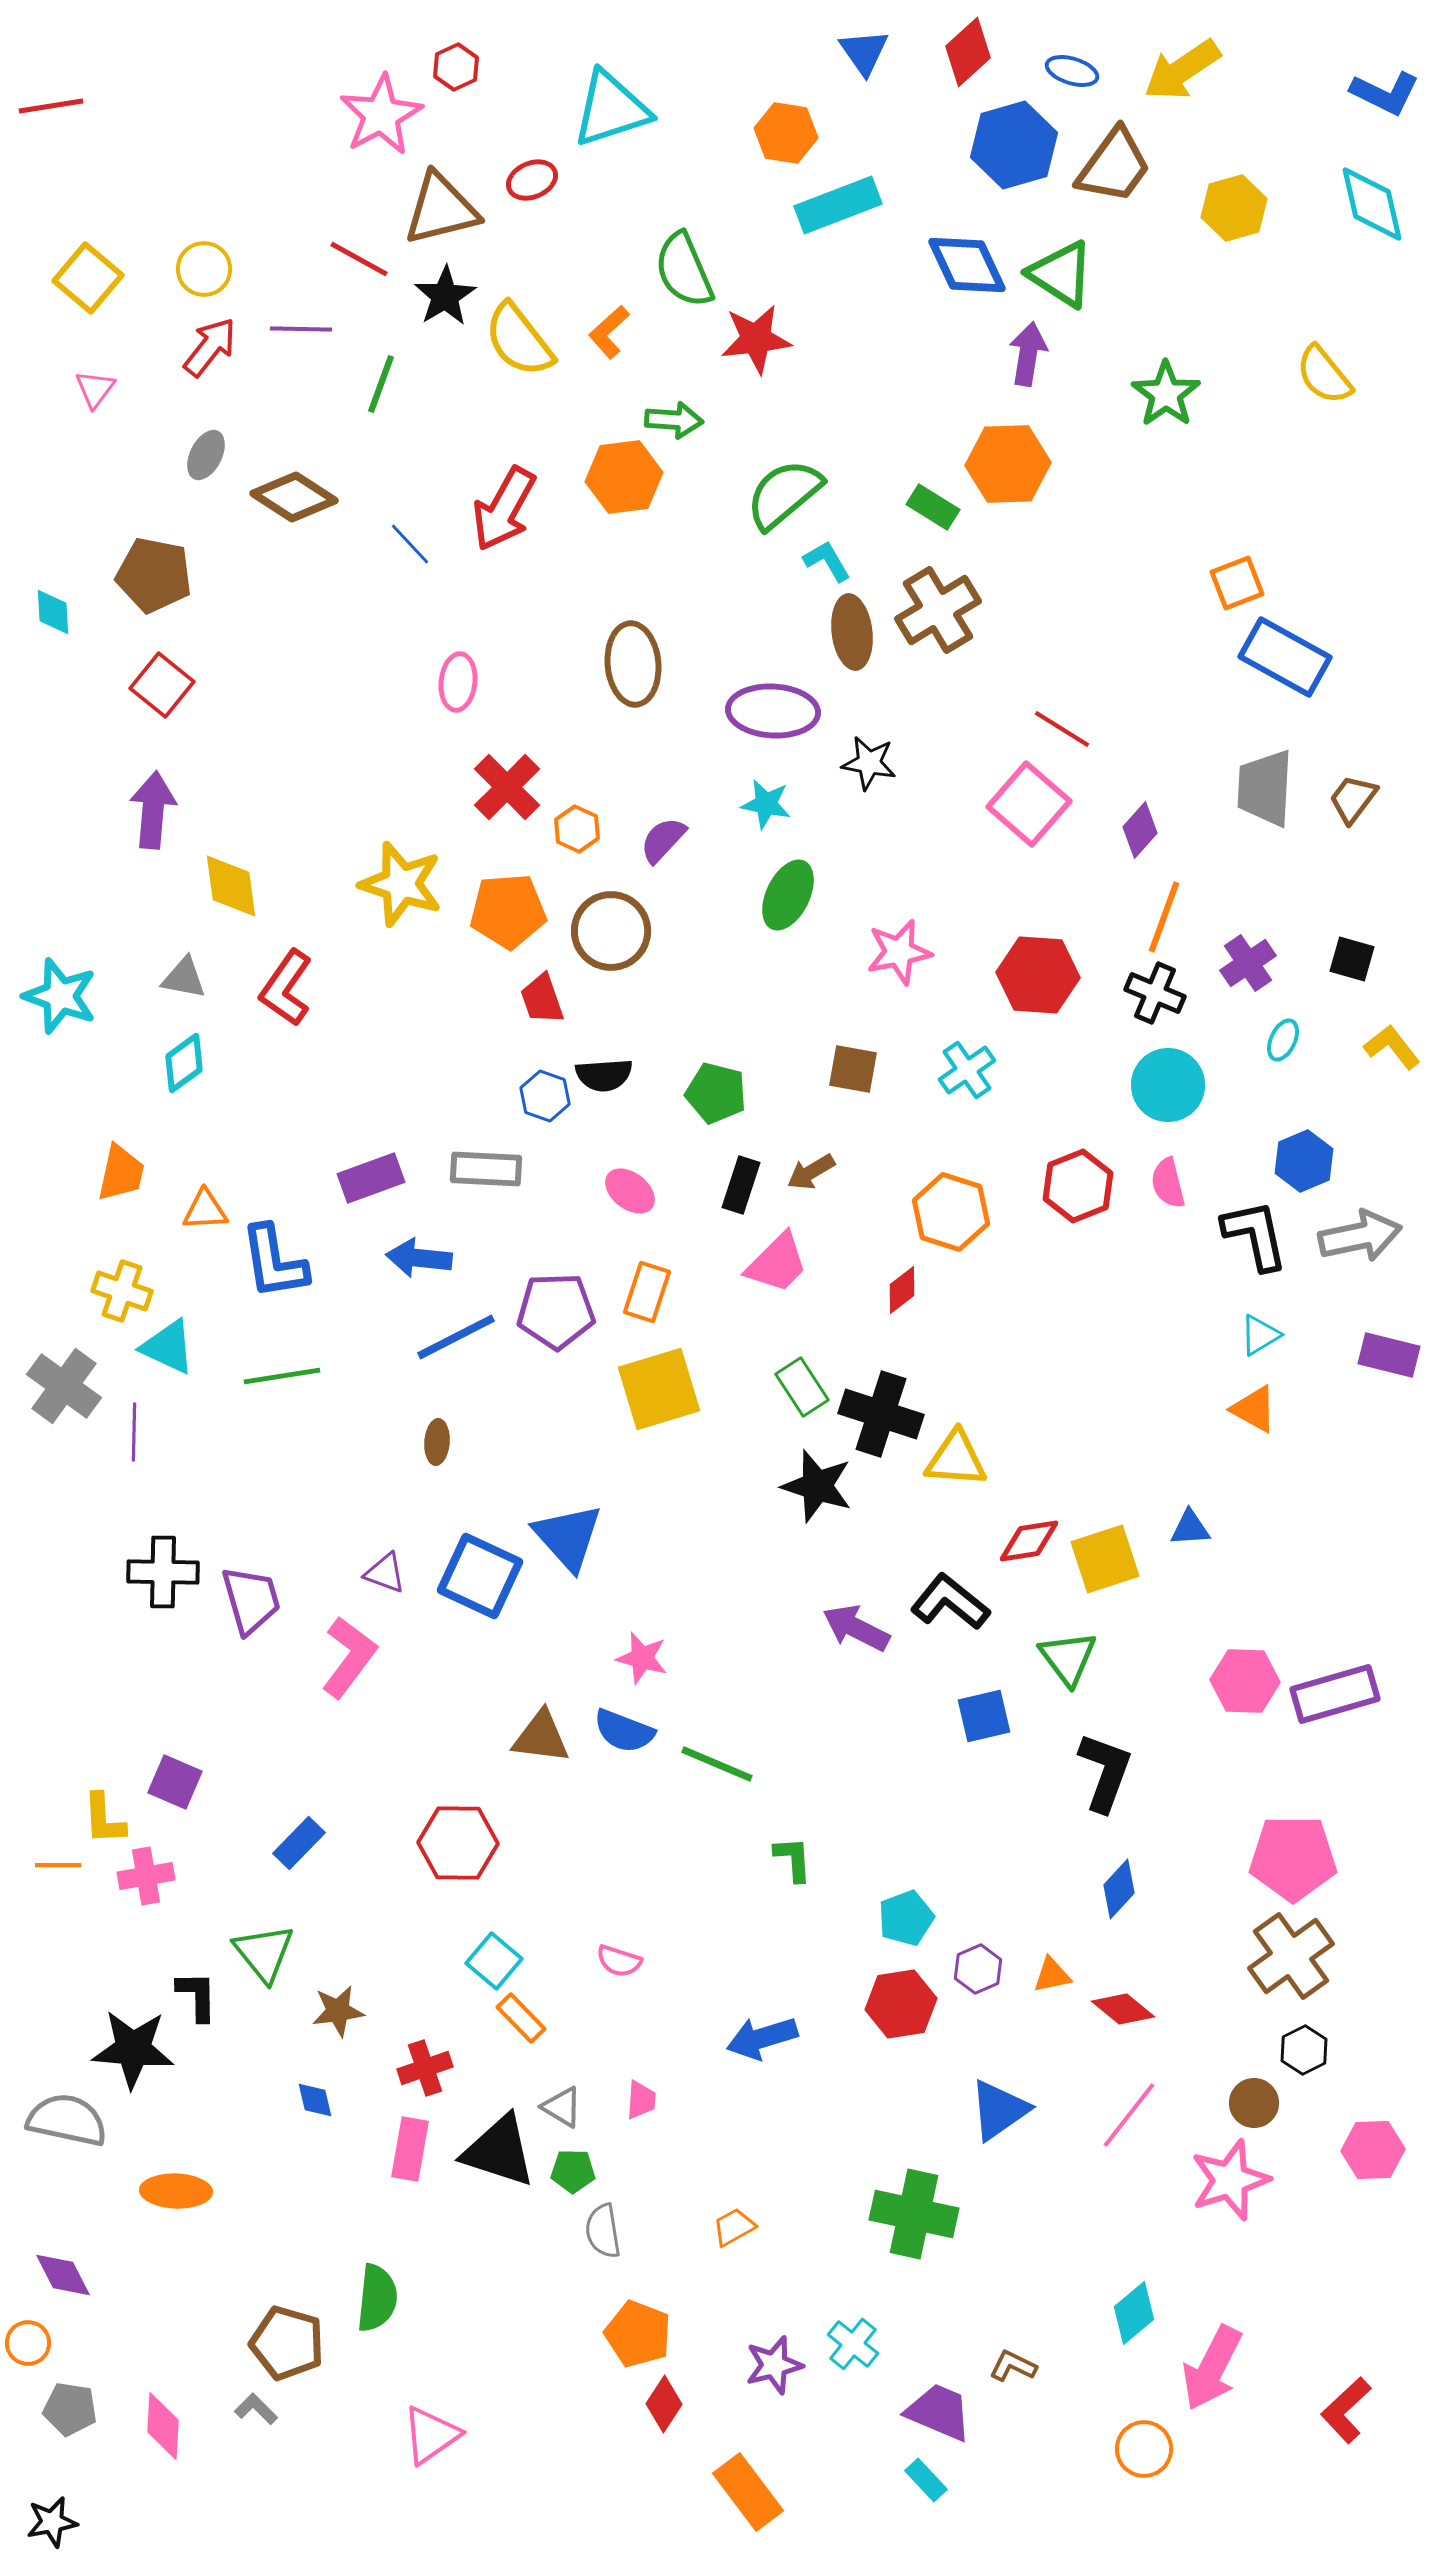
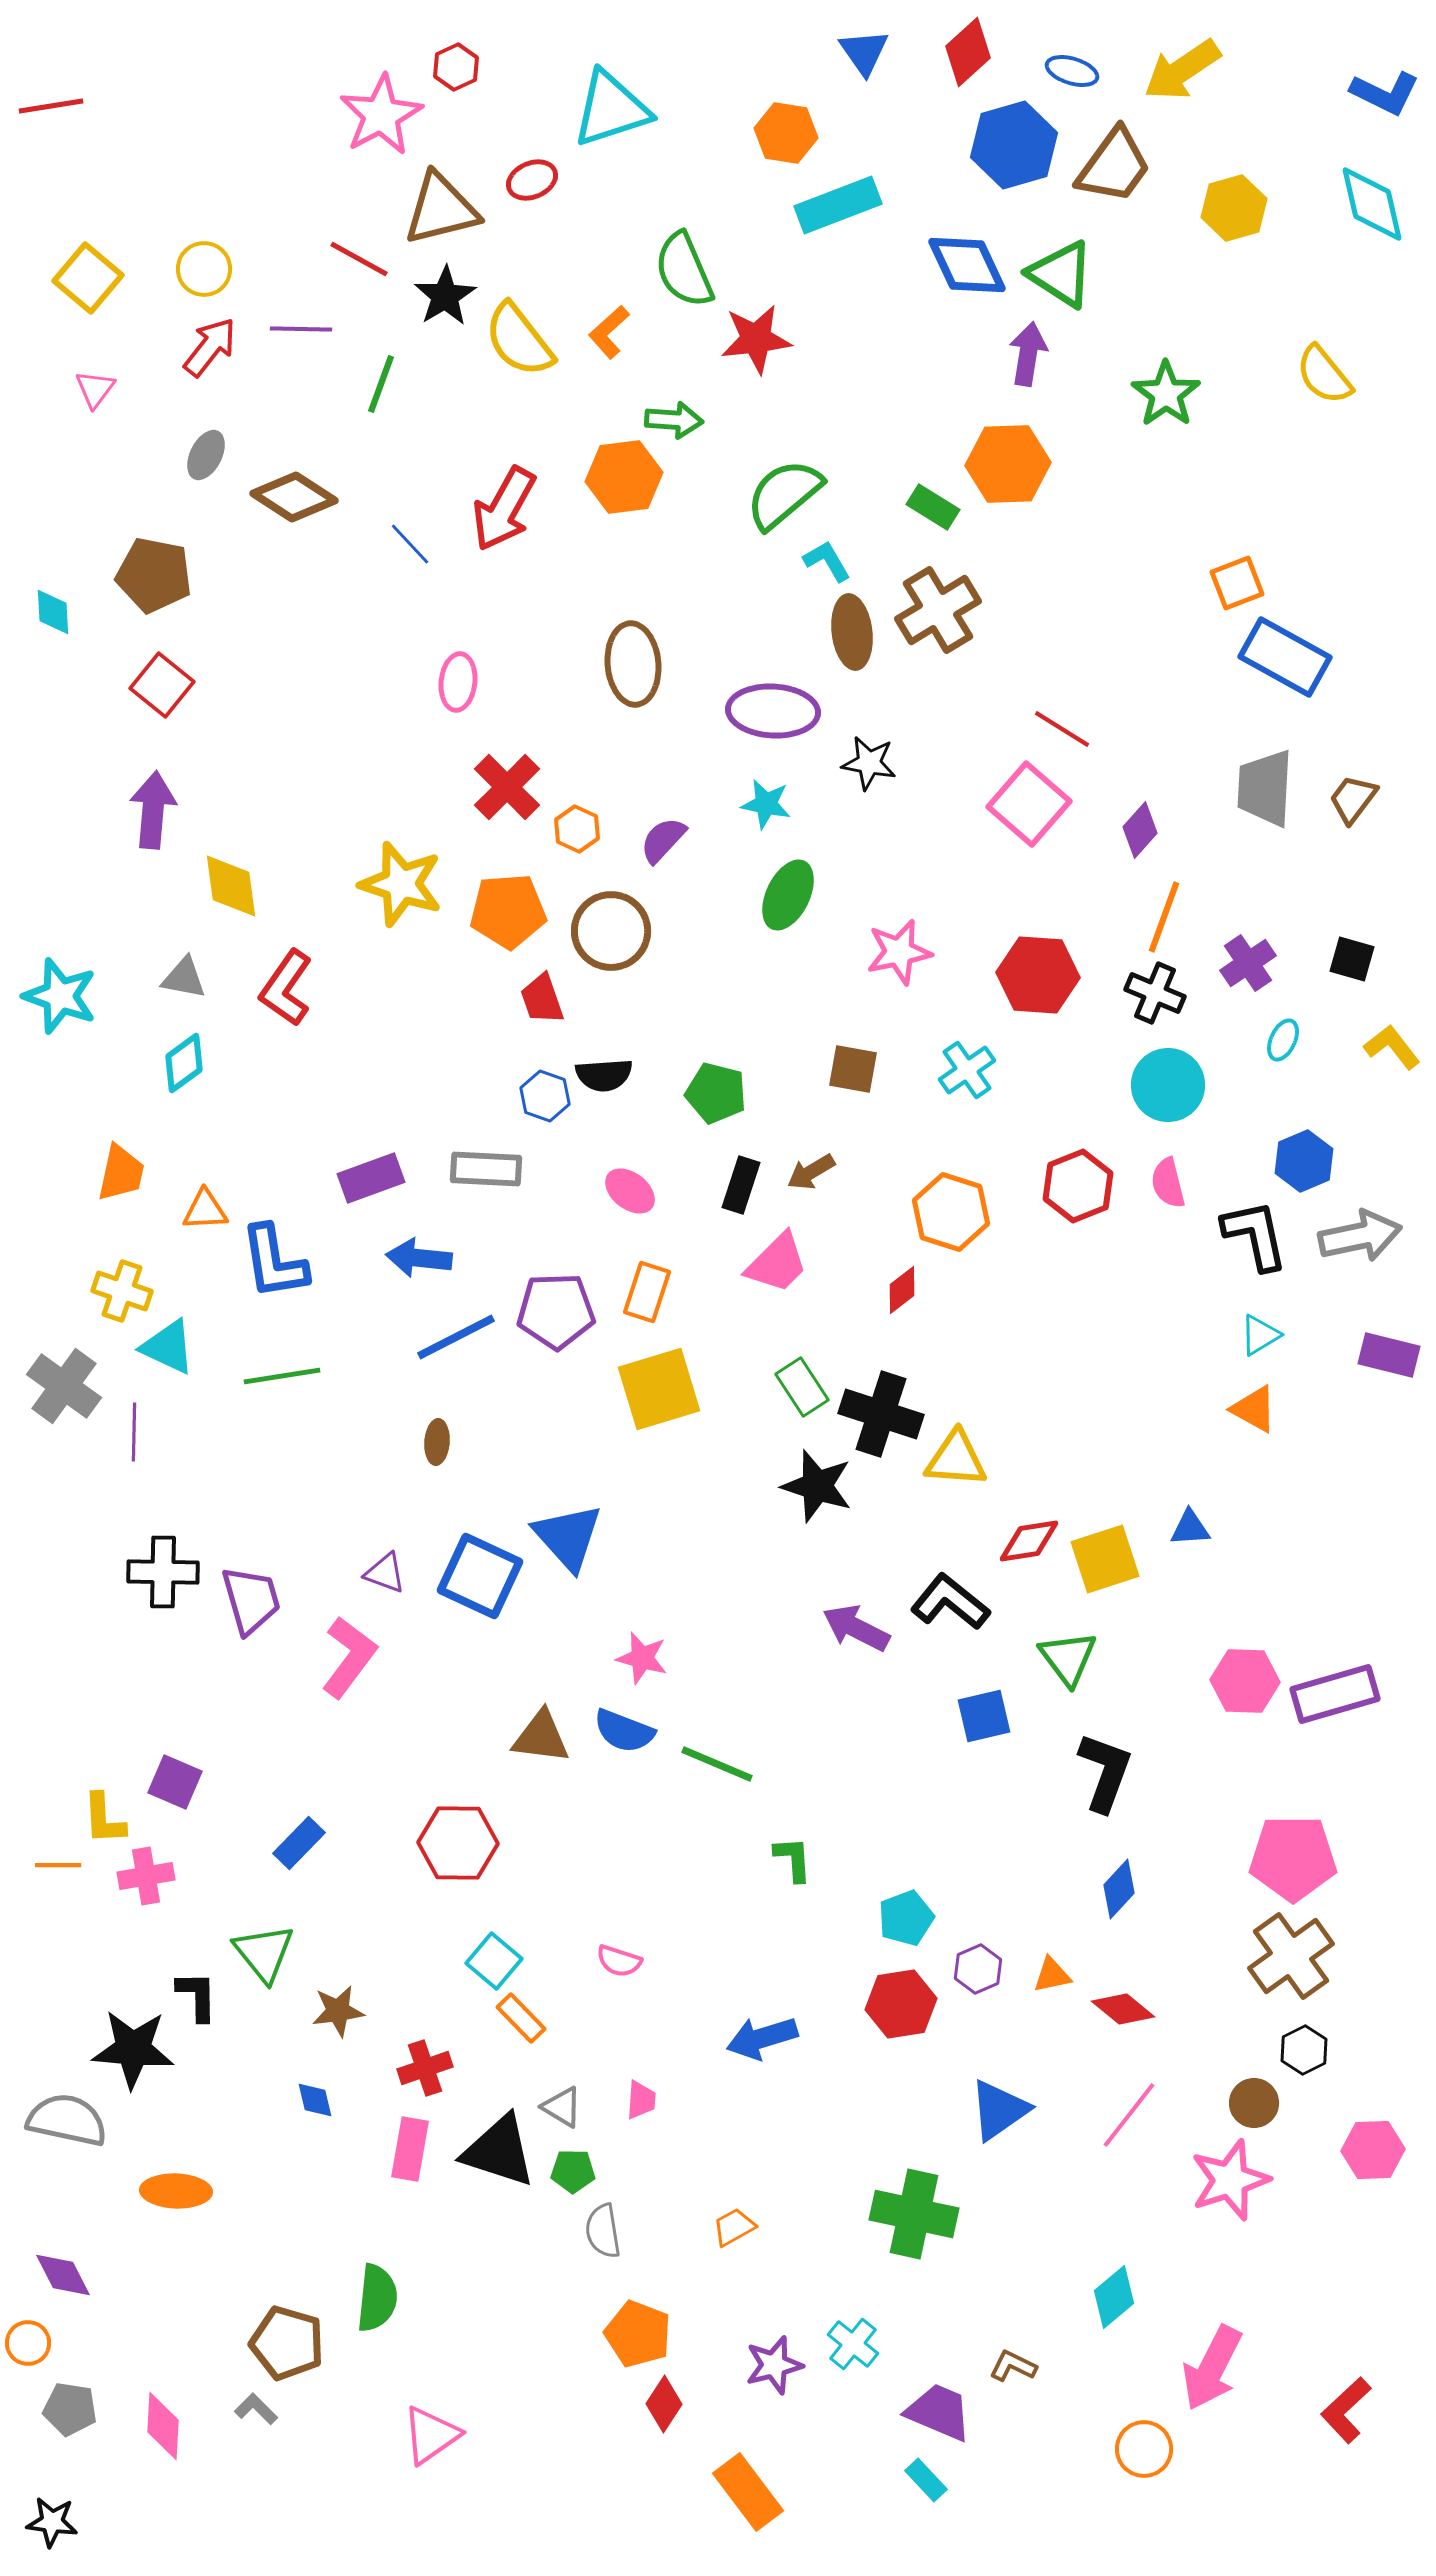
cyan diamond at (1134, 2313): moved 20 px left, 16 px up
black star at (52, 2522): rotated 18 degrees clockwise
